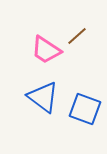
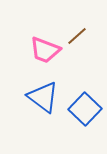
pink trapezoid: moved 1 px left; rotated 12 degrees counterclockwise
blue square: rotated 24 degrees clockwise
